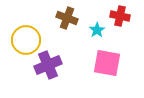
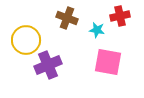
red cross: rotated 24 degrees counterclockwise
cyan star: rotated 28 degrees counterclockwise
pink square: moved 1 px right, 1 px up
